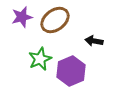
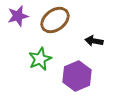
purple star: moved 4 px left, 1 px up
purple hexagon: moved 6 px right, 5 px down
